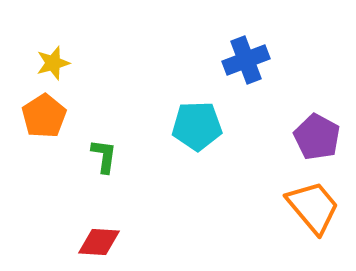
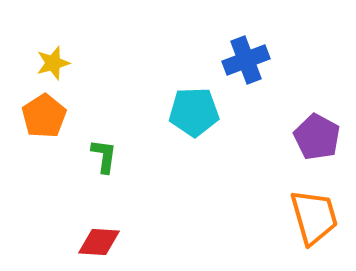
cyan pentagon: moved 3 px left, 14 px up
orange trapezoid: moved 1 px right, 10 px down; rotated 24 degrees clockwise
